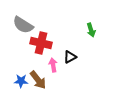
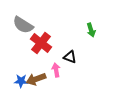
red cross: rotated 25 degrees clockwise
black triangle: rotated 48 degrees clockwise
pink arrow: moved 3 px right, 5 px down
brown arrow: moved 2 px left, 1 px up; rotated 108 degrees clockwise
